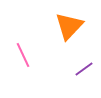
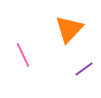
orange triangle: moved 3 px down
